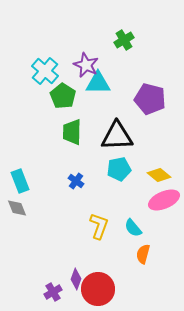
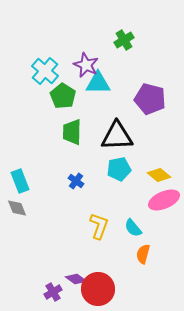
purple diamond: rotated 75 degrees counterclockwise
